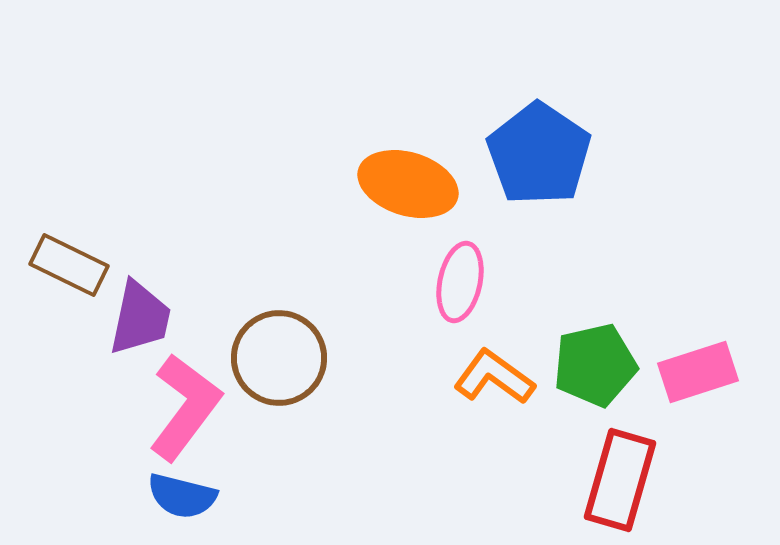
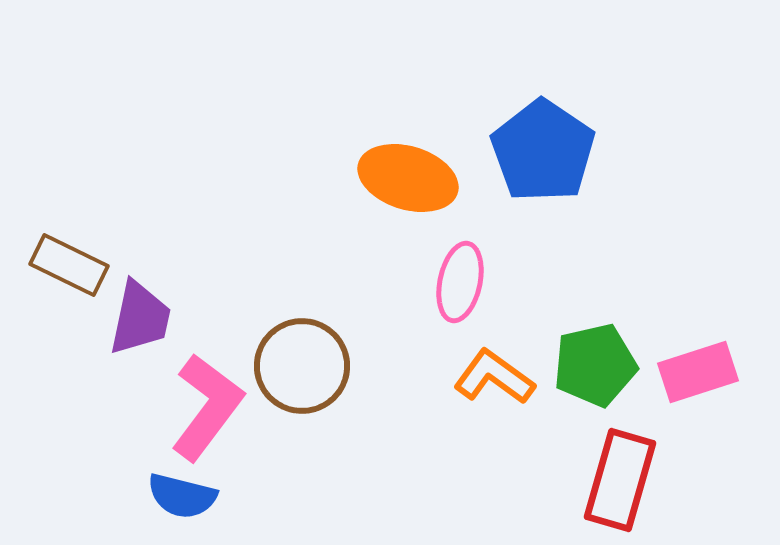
blue pentagon: moved 4 px right, 3 px up
orange ellipse: moved 6 px up
brown circle: moved 23 px right, 8 px down
pink L-shape: moved 22 px right
